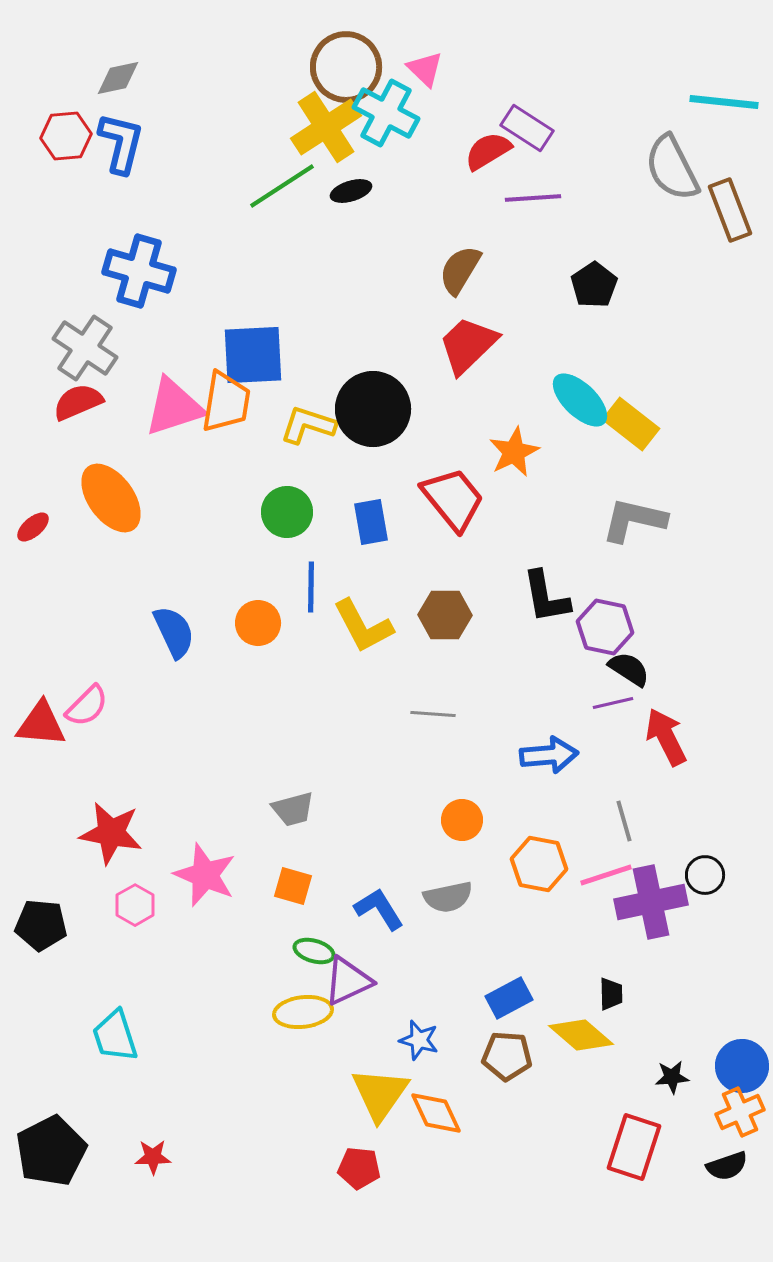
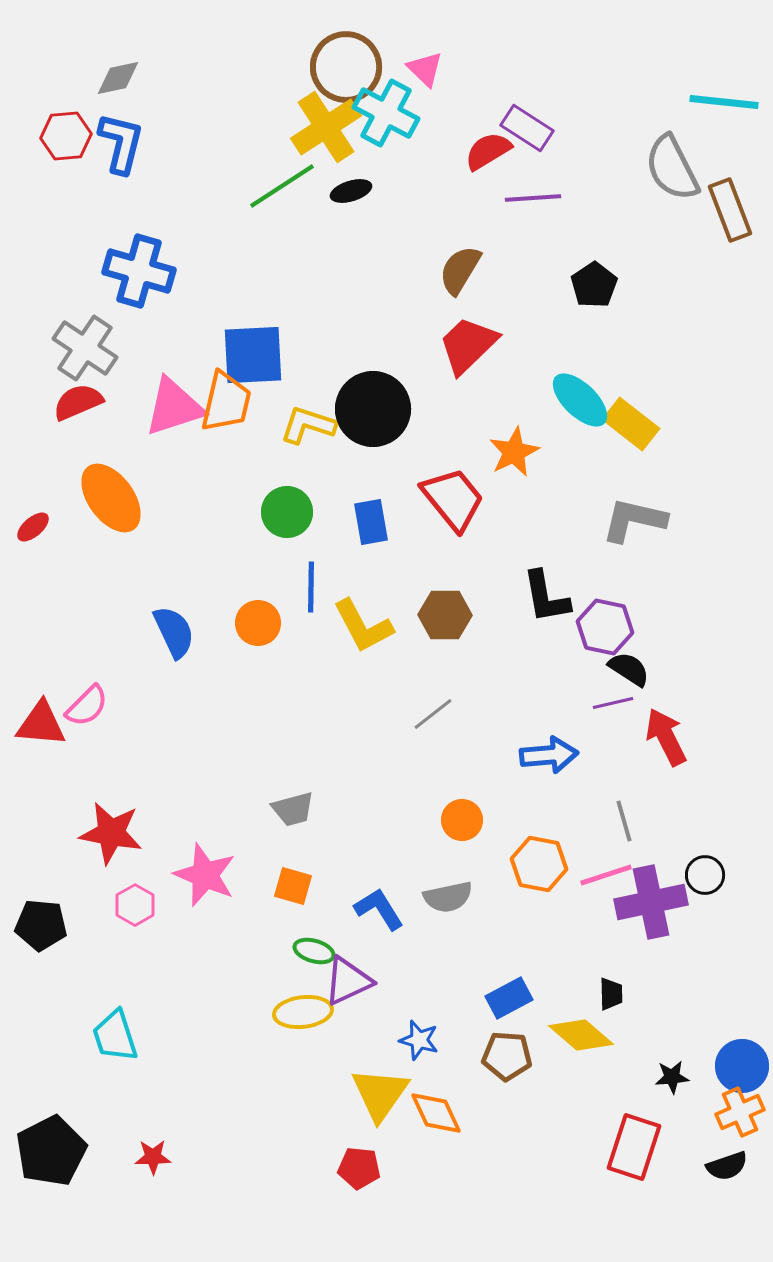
orange trapezoid at (226, 402): rotated 4 degrees clockwise
gray line at (433, 714): rotated 42 degrees counterclockwise
